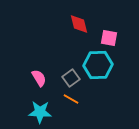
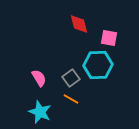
cyan star: rotated 20 degrees clockwise
